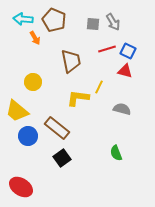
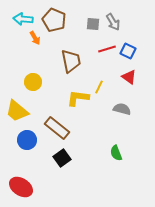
red triangle: moved 4 px right, 6 px down; rotated 21 degrees clockwise
blue circle: moved 1 px left, 4 px down
